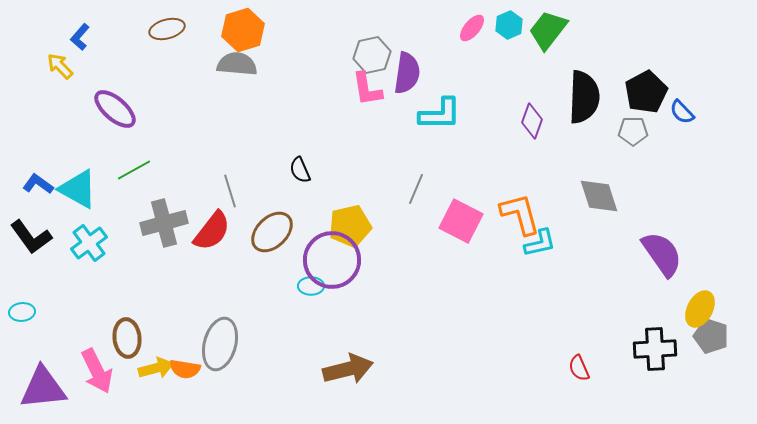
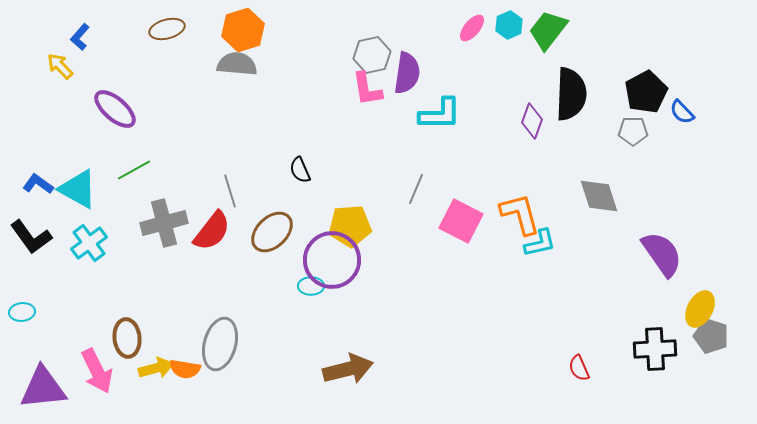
black semicircle at (584, 97): moved 13 px left, 3 px up
yellow pentagon at (350, 226): rotated 9 degrees clockwise
